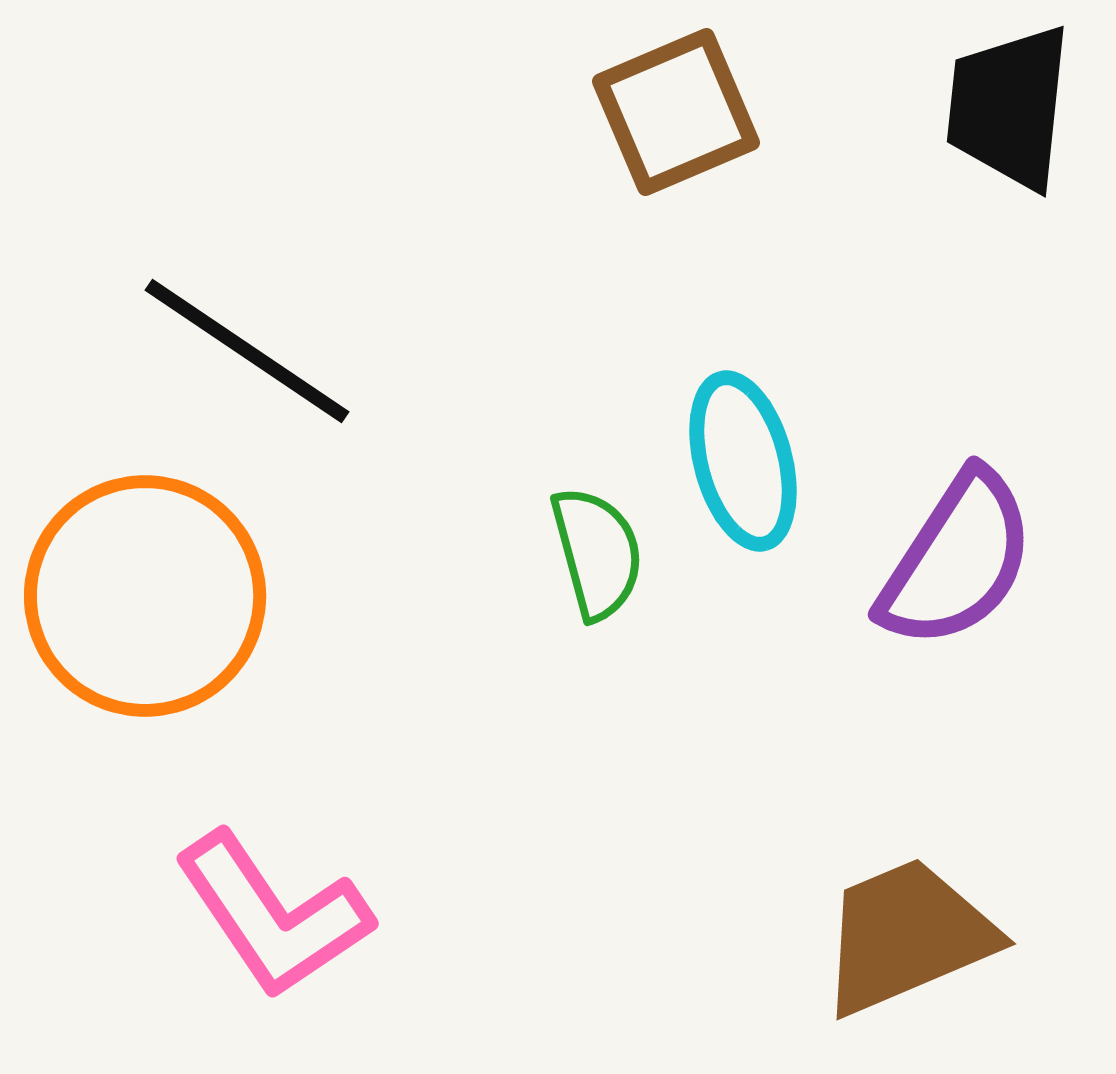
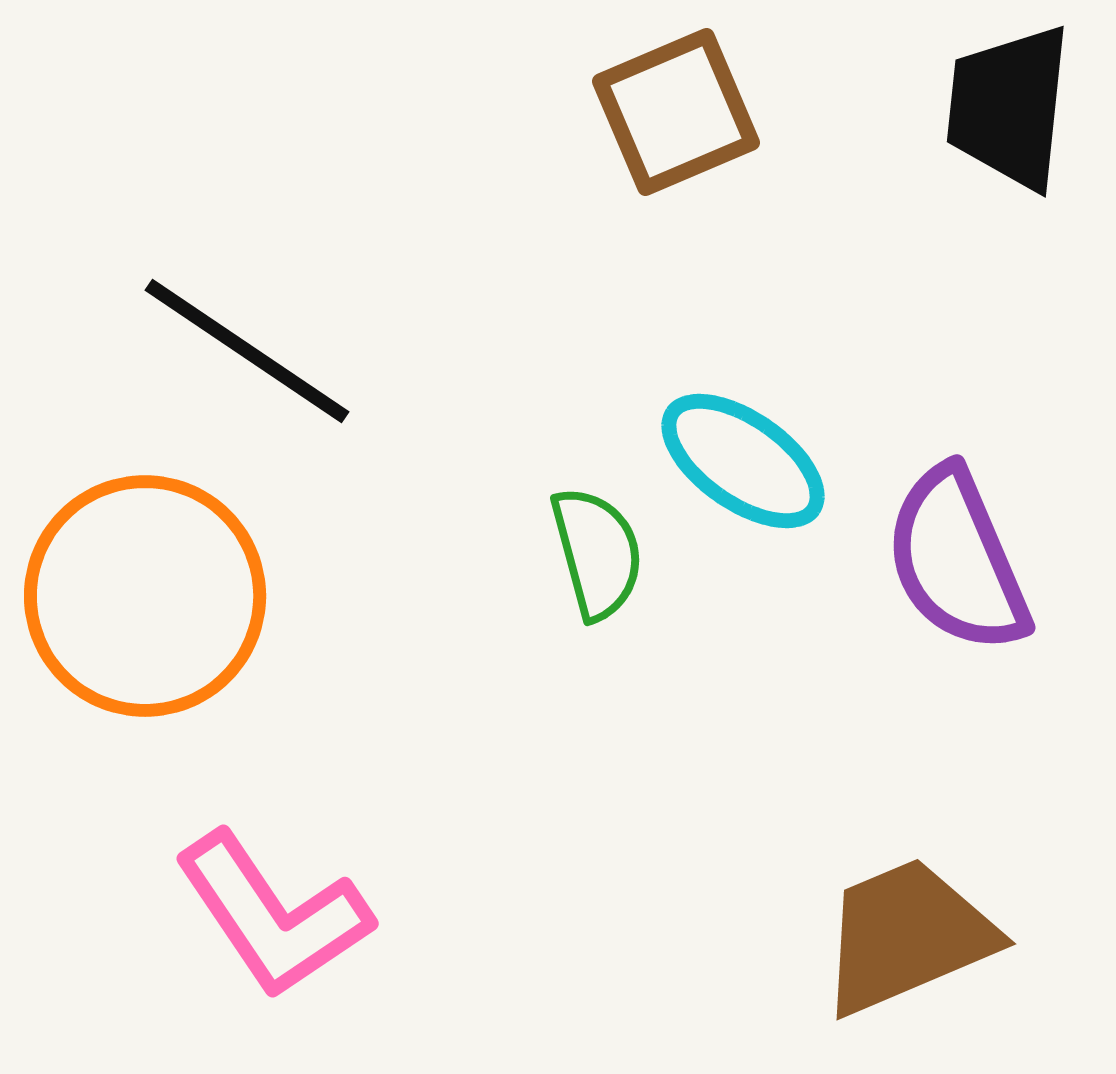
cyan ellipse: rotated 40 degrees counterclockwise
purple semicircle: rotated 124 degrees clockwise
